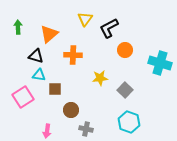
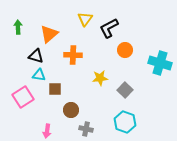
cyan hexagon: moved 4 px left
